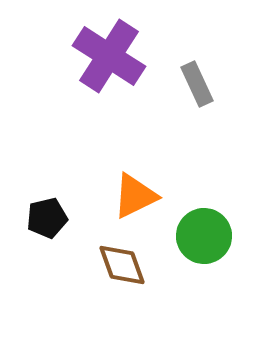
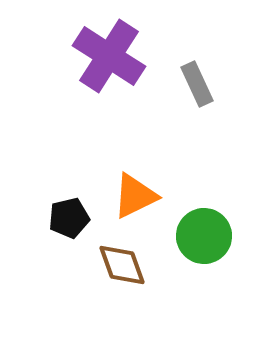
black pentagon: moved 22 px right
